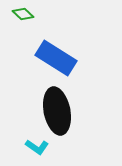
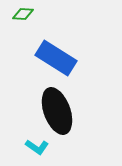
green diamond: rotated 40 degrees counterclockwise
black ellipse: rotated 9 degrees counterclockwise
